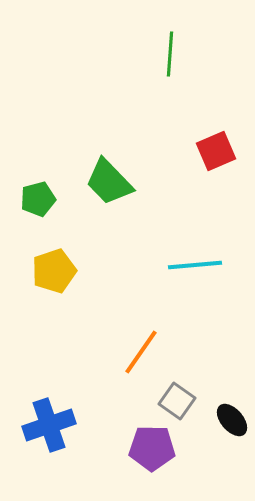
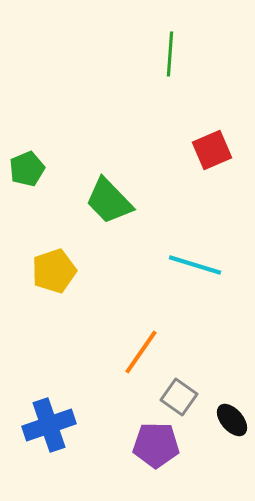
red square: moved 4 px left, 1 px up
green trapezoid: moved 19 px down
green pentagon: moved 11 px left, 30 px up; rotated 8 degrees counterclockwise
cyan line: rotated 22 degrees clockwise
gray square: moved 2 px right, 4 px up
purple pentagon: moved 4 px right, 3 px up
